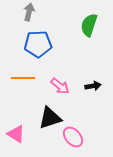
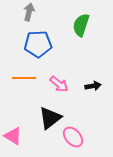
green semicircle: moved 8 px left
orange line: moved 1 px right
pink arrow: moved 1 px left, 2 px up
black triangle: rotated 20 degrees counterclockwise
pink triangle: moved 3 px left, 2 px down
